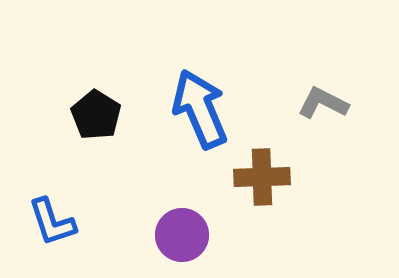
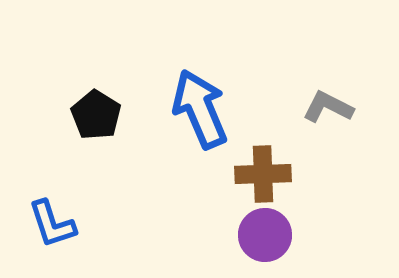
gray L-shape: moved 5 px right, 4 px down
brown cross: moved 1 px right, 3 px up
blue L-shape: moved 2 px down
purple circle: moved 83 px right
